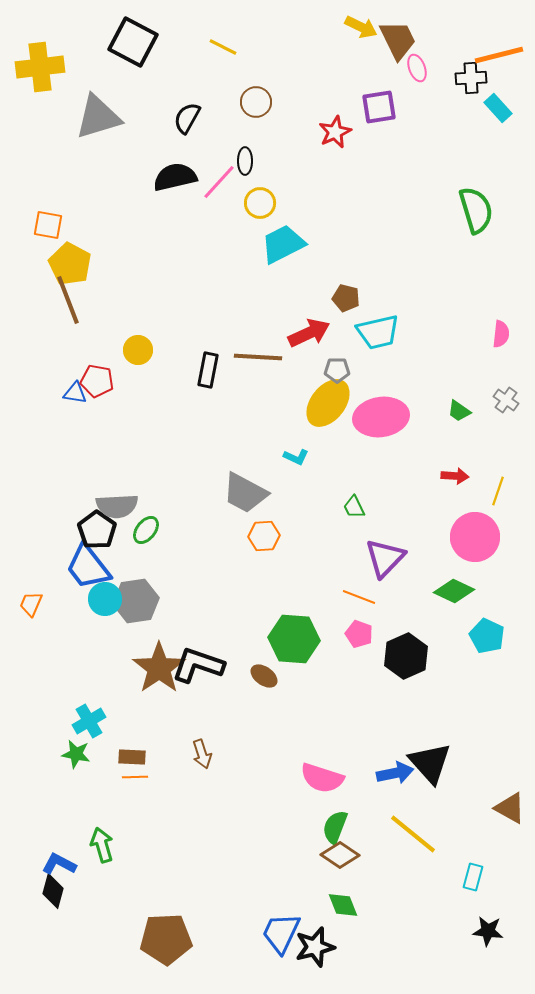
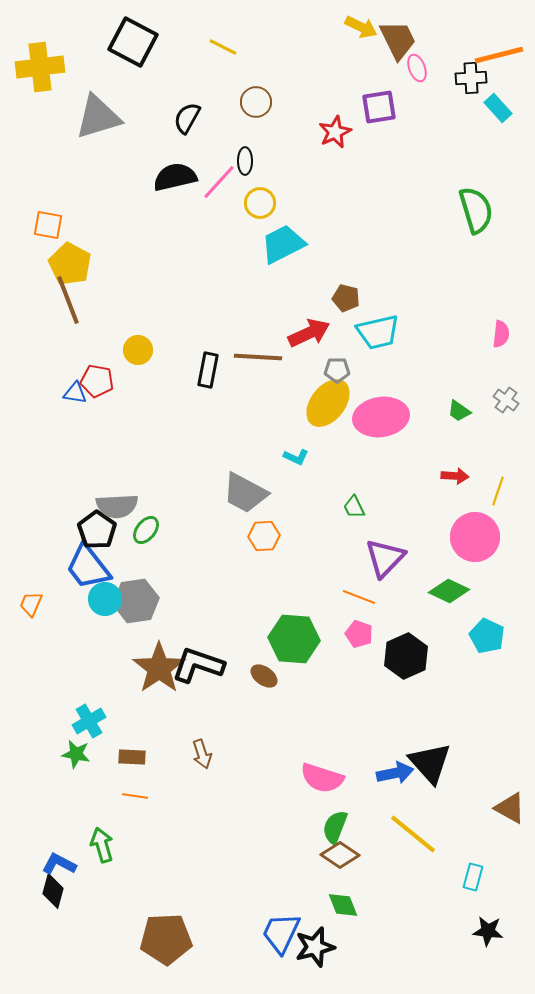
green diamond at (454, 591): moved 5 px left
orange line at (135, 777): moved 19 px down; rotated 10 degrees clockwise
